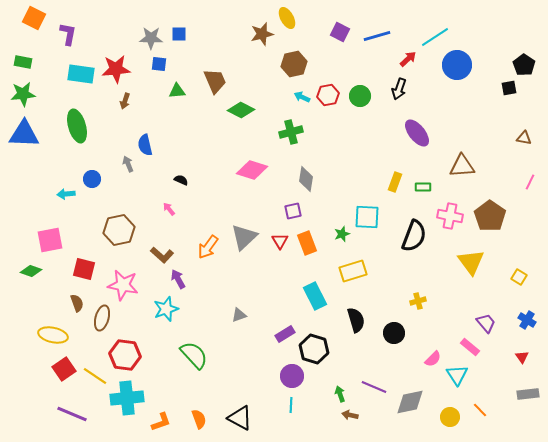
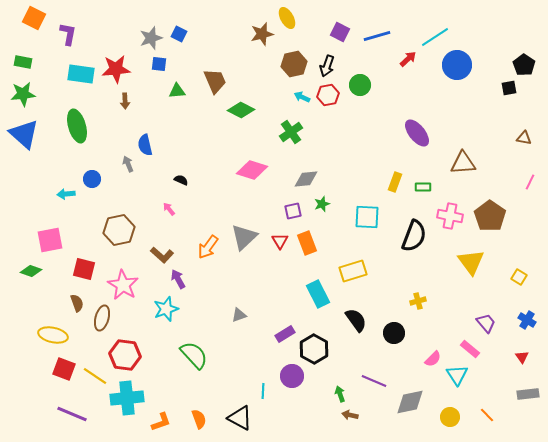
blue square at (179, 34): rotated 28 degrees clockwise
gray star at (151, 38): rotated 20 degrees counterclockwise
black arrow at (399, 89): moved 72 px left, 23 px up
green circle at (360, 96): moved 11 px up
brown arrow at (125, 101): rotated 21 degrees counterclockwise
green cross at (291, 132): rotated 20 degrees counterclockwise
blue triangle at (24, 134): rotated 40 degrees clockwise
brown triangle at (462, 166): moved 1 px right, 3 px up
gray diamond at (306, 179): rotated 75 degrees clockwise
green star at (342, 234): moved 20 px left, 30 px up
pink star at (123, 285): rotated 20 degrees clockwise
cyan rectangle at (315, 296): moved 3 px right, 2 px up
black semicircle at (356, 320): rotated 20 degrees counterclockwise
pink rectangle at (470, 347): moved 2 px down
black hexagon at (314, 349): rotated 12 degrees clockwise
red square at (64, 369): rotated 35 degrees counterclockwise
purple line at (374, 387): moved 6 px up
cyan line at (291, 405): moved 28 px left, 14 px up
orange line at (480, 410): moved 7 px right, 5 px down
